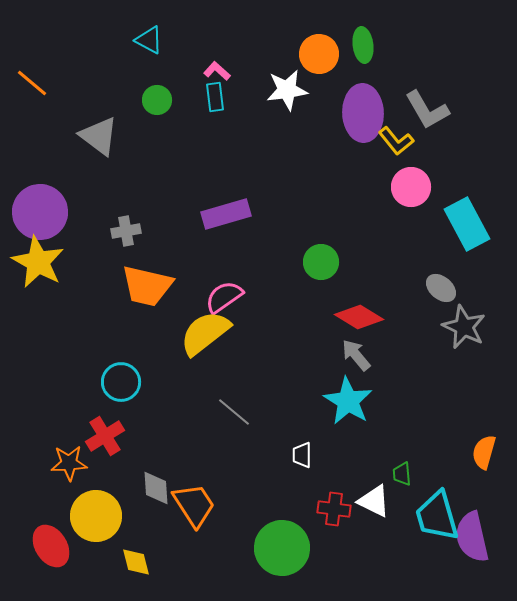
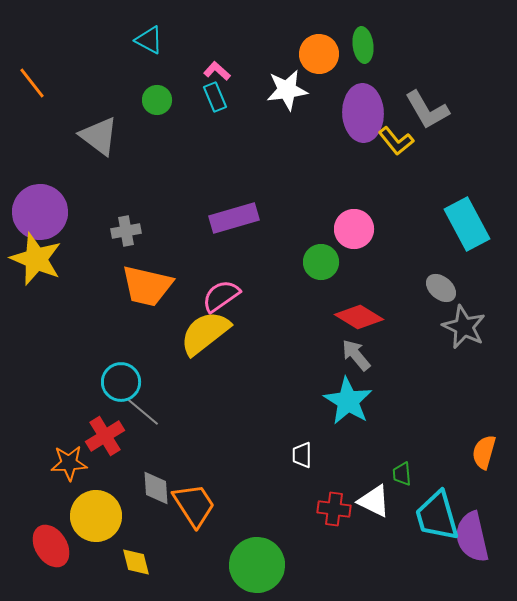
orange line at (32, 83): rotated 12 degrees clockwise
cyan rectangle at (215, 97): rotated 16 degrees counterclockwise
pink circle at (411, 187): moved 57 px left, 42 px down
purple rectangle at (226, 214): moved 8 px right, 4 px down
yellow star at (38, 262): moved 2 px left, 3 px up; rotated 6 degrees counterclockwise
pink semicircle at (224, 297): moved 3 px left, 1 px up
gray line at (234, 412): moved 91 px left
green circle at (282, 548): moved 25 px left, 17 px down
